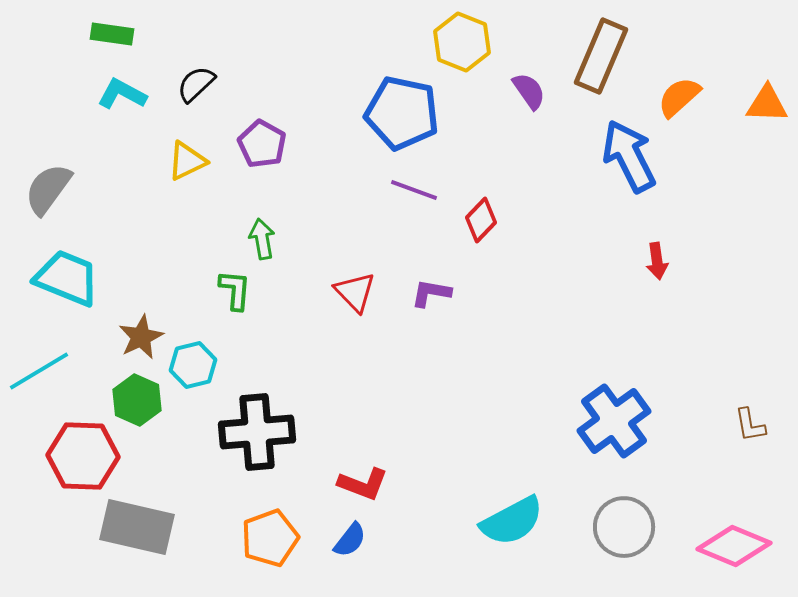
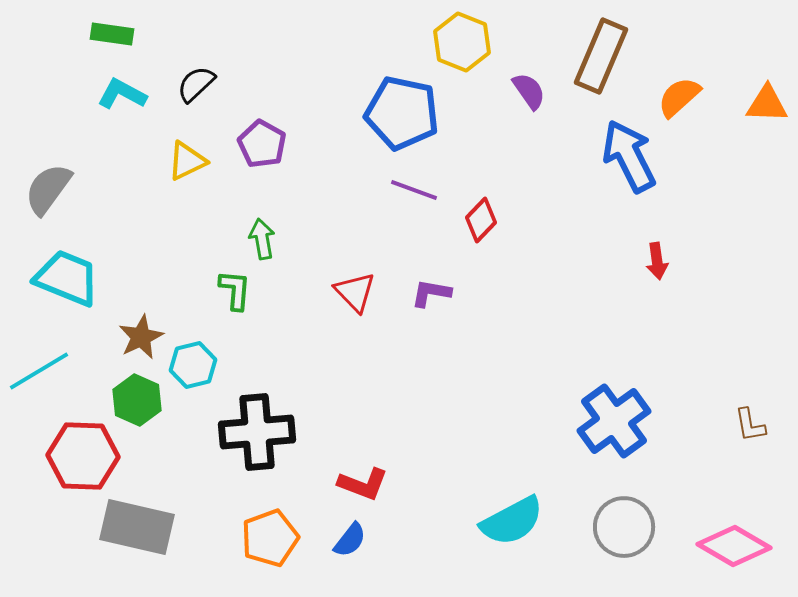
pink diamond: rotated 8 degrees clockwise
